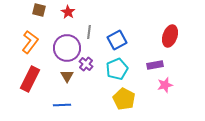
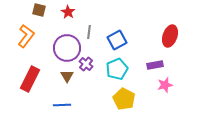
orange L-shape: moved 4 px left, 6 px up
